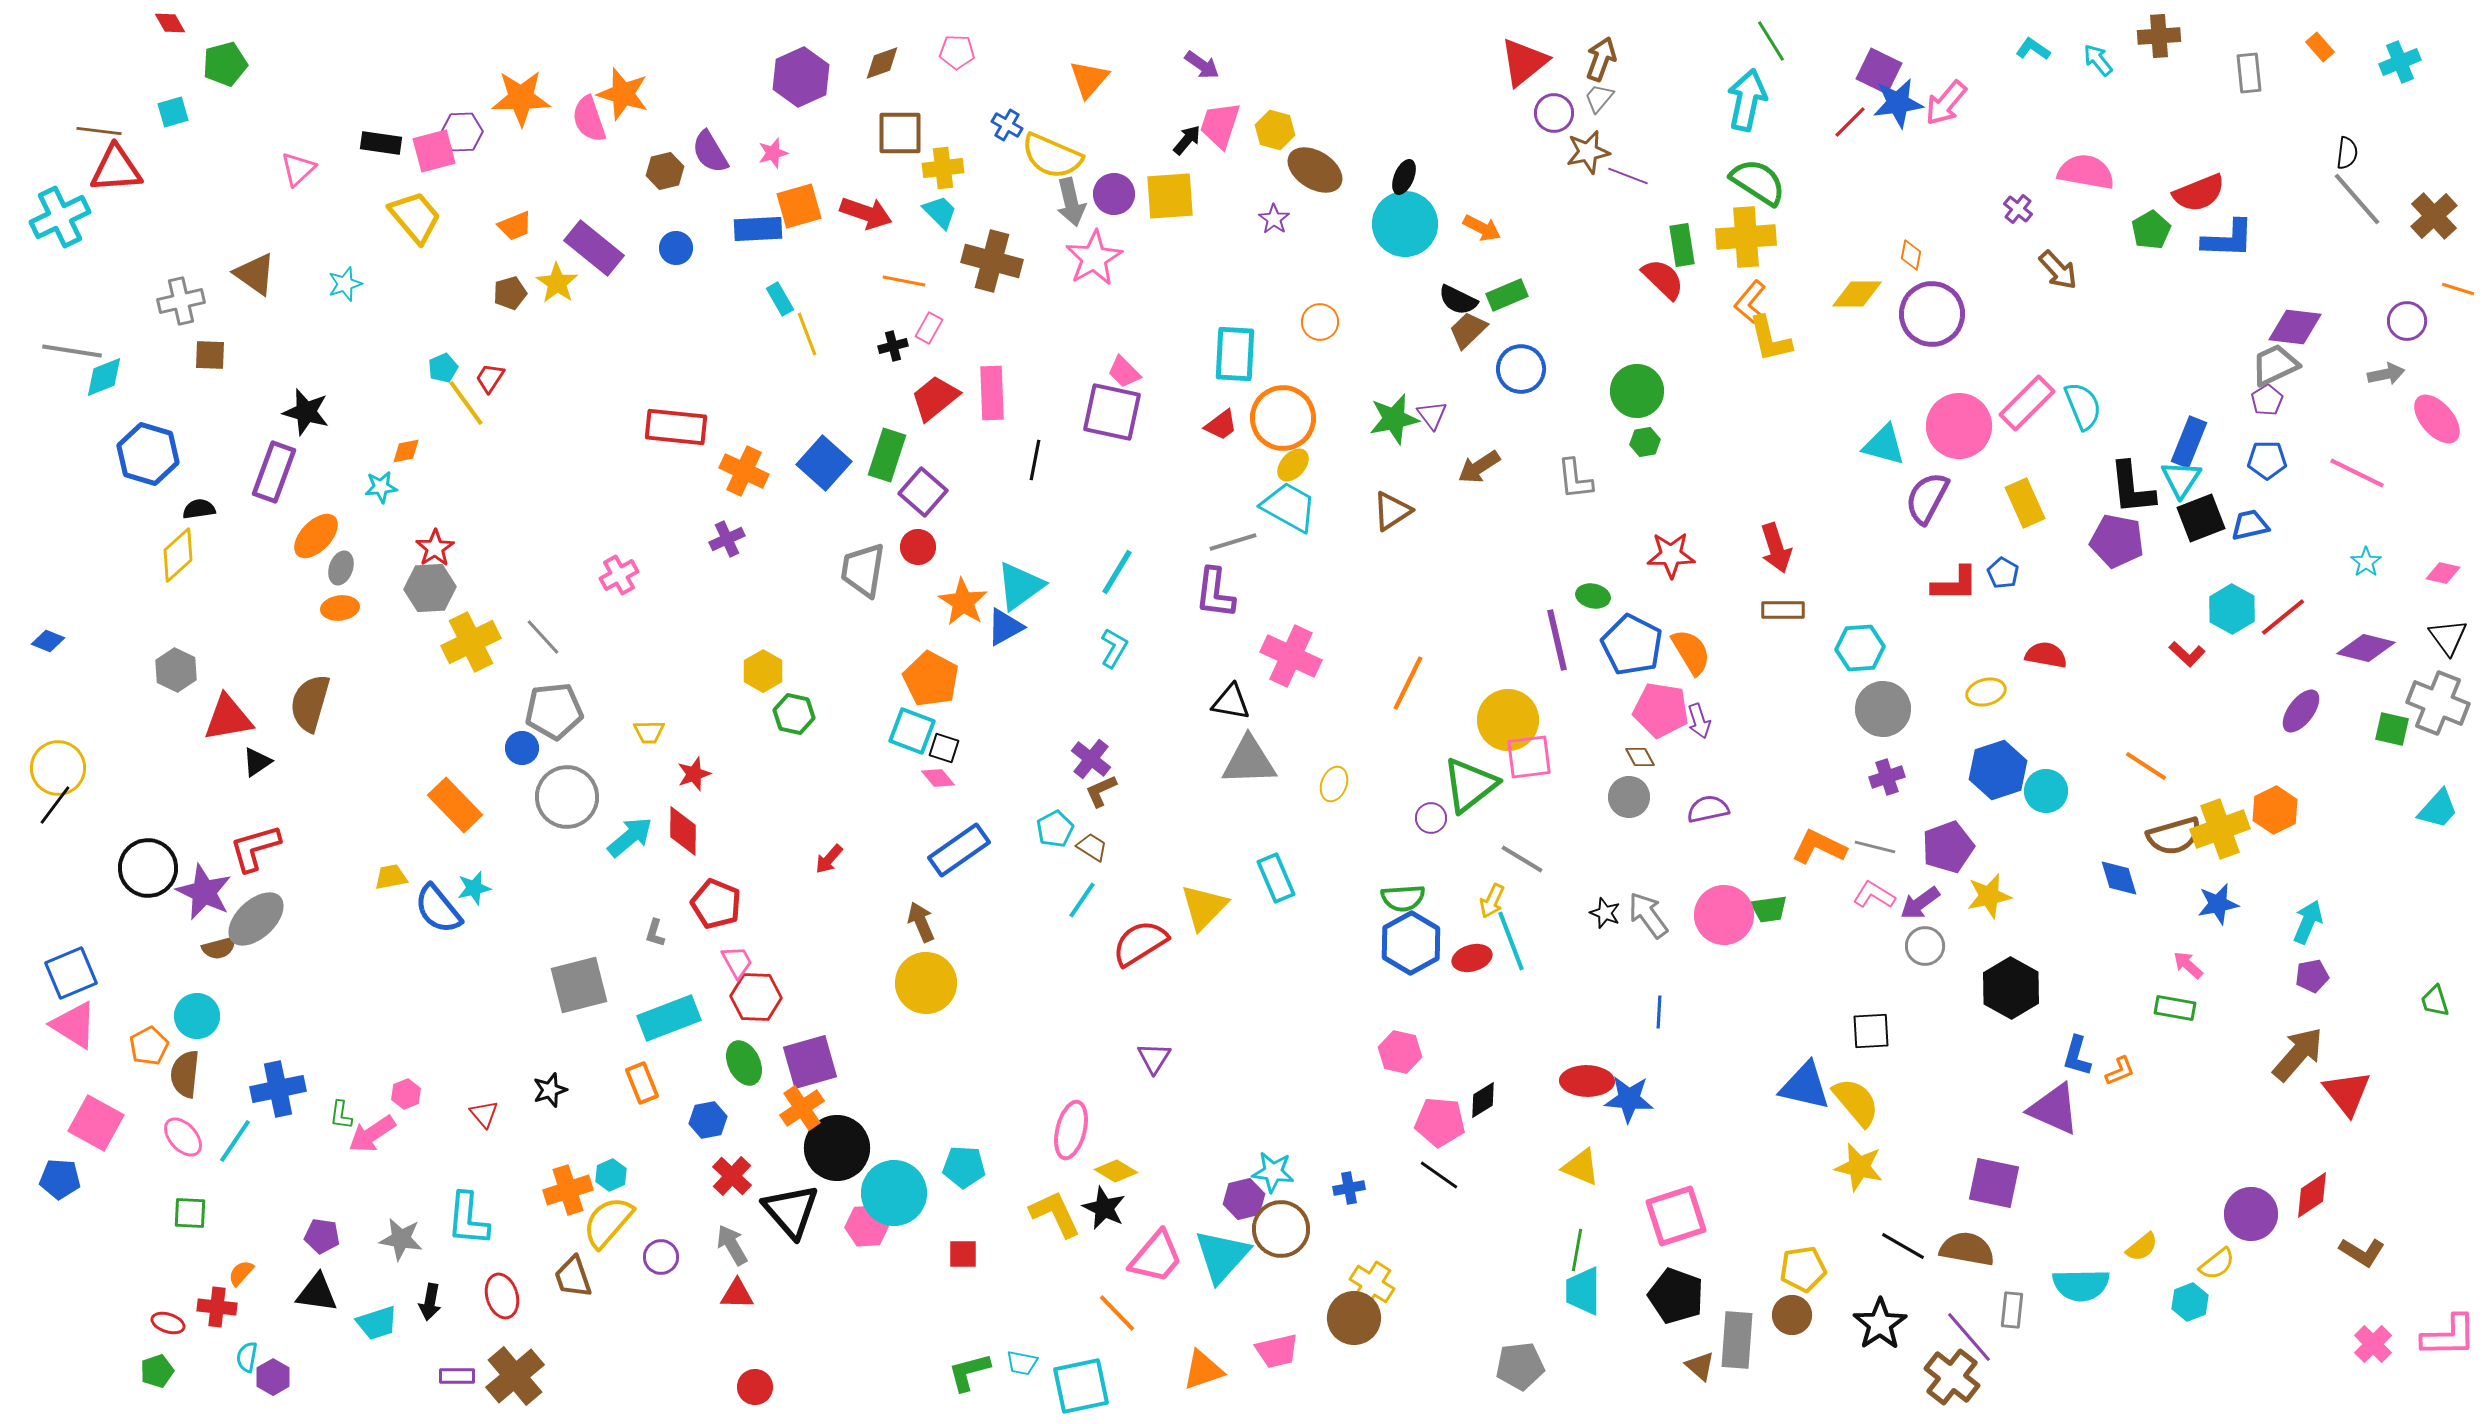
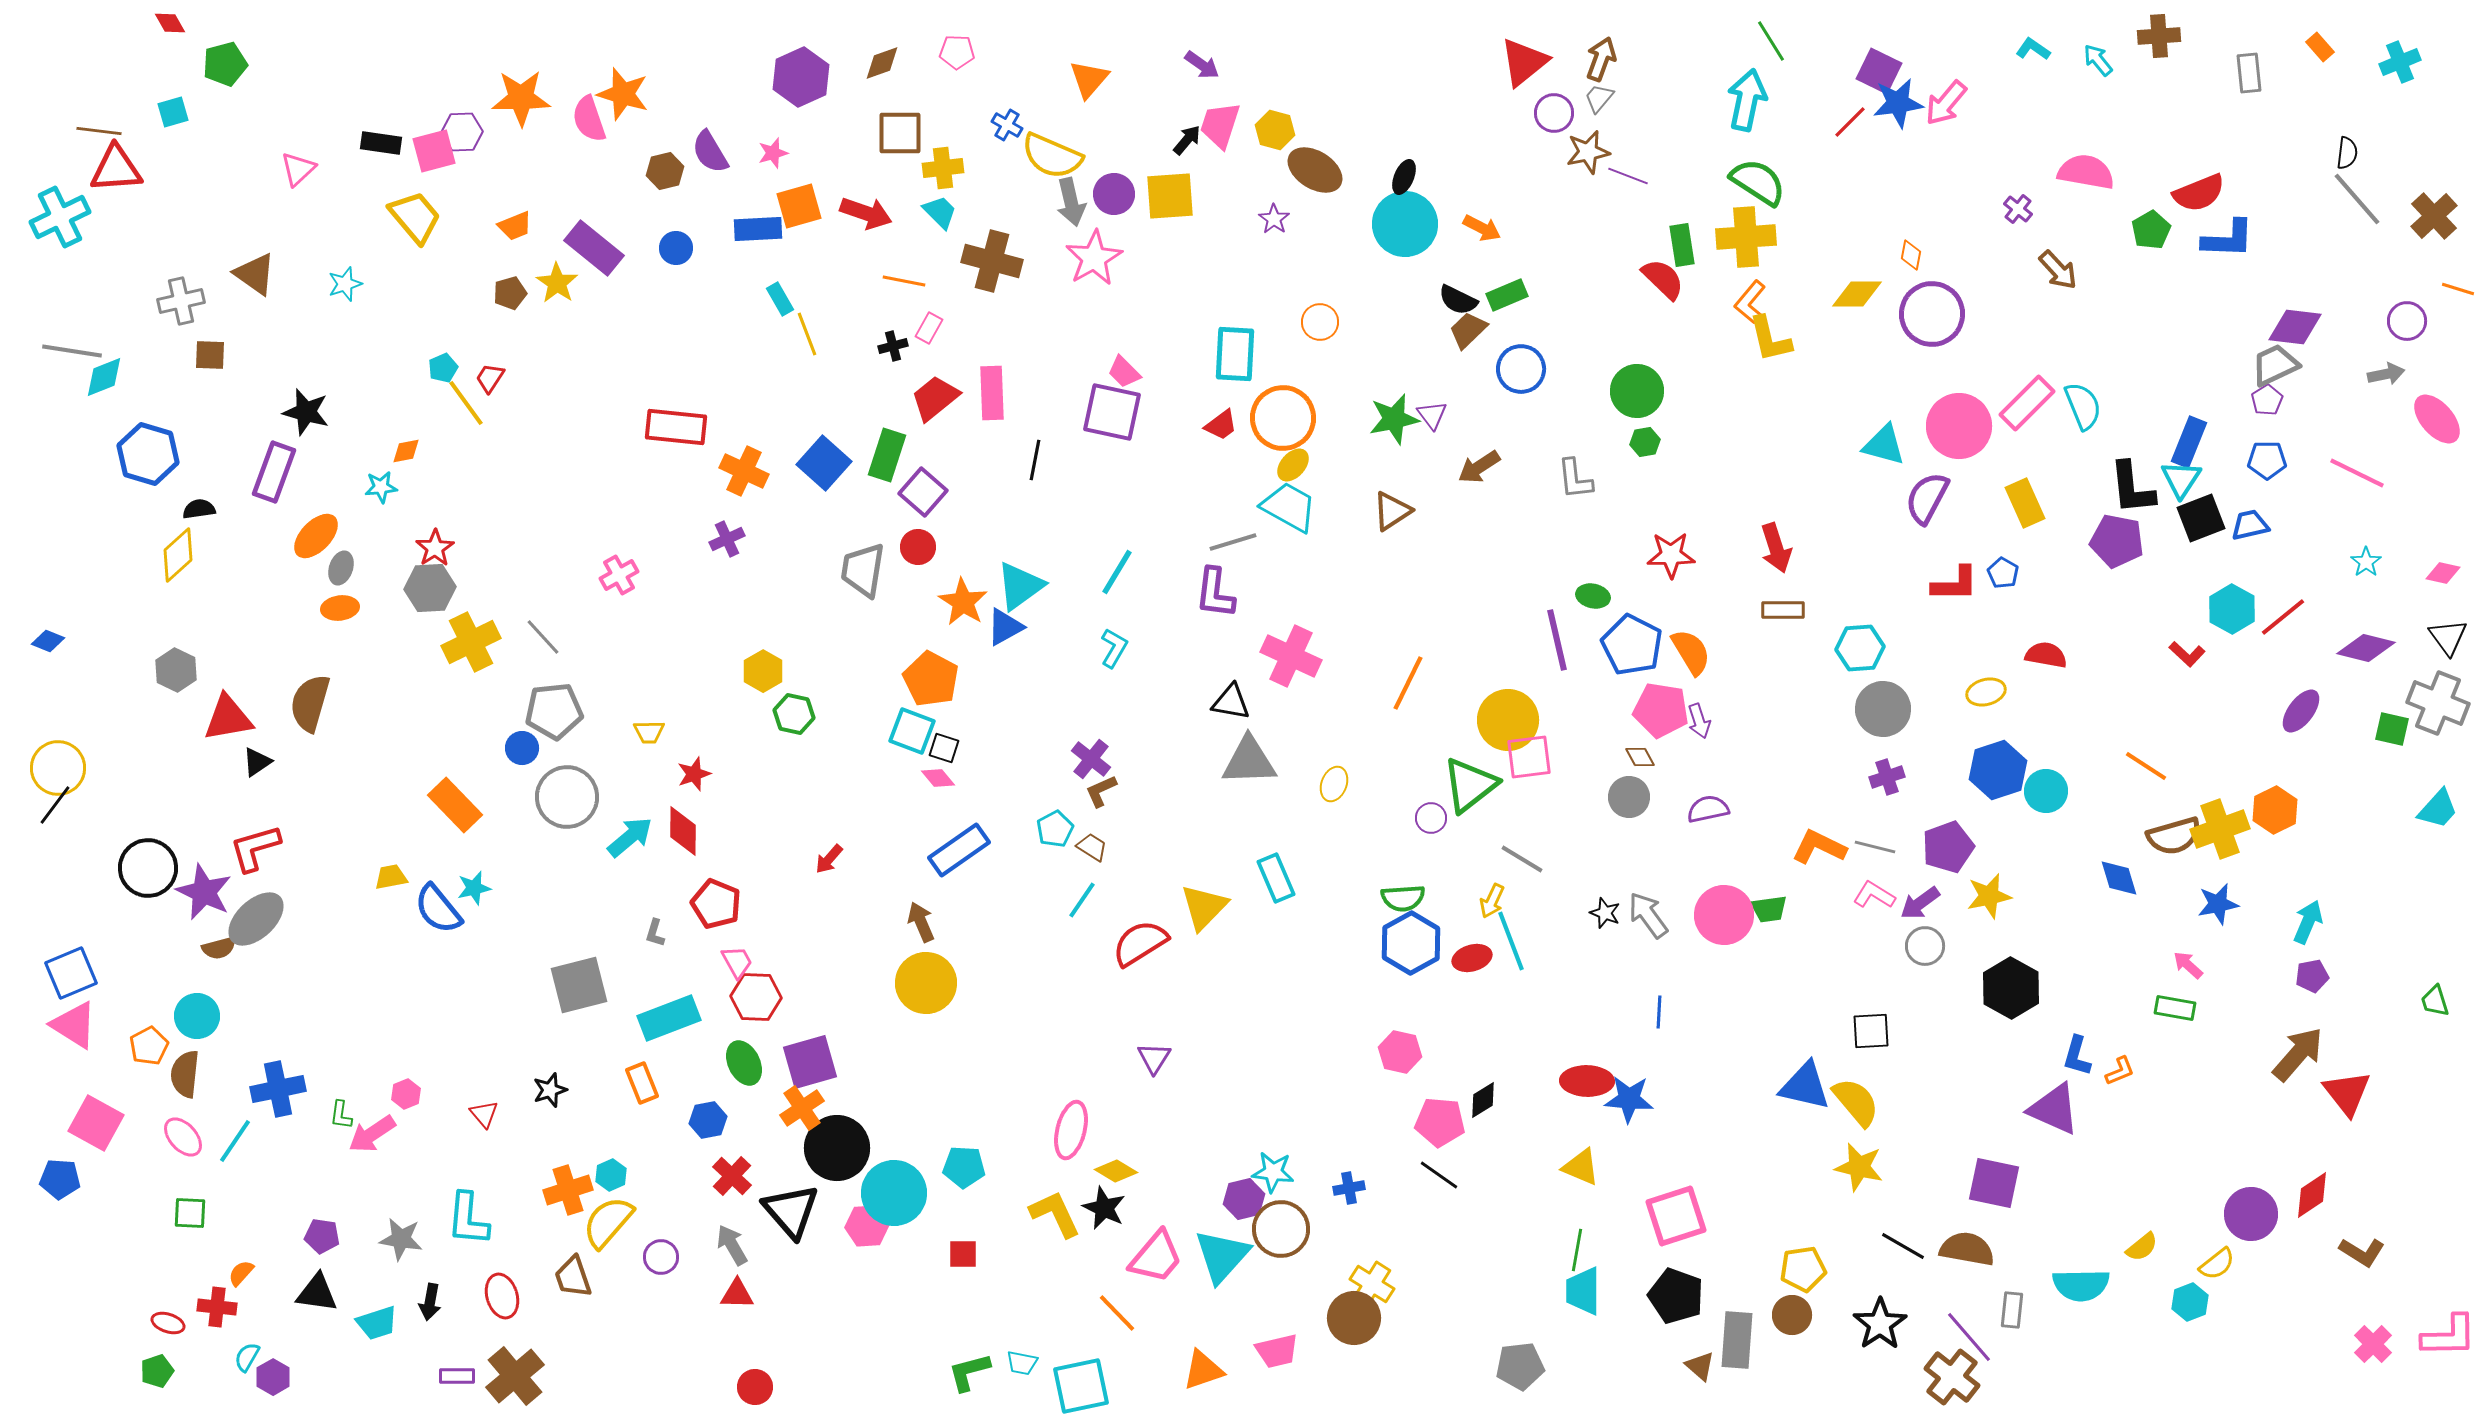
cyan semicircle at (247, 1357): rotated 20 degrees clockwise
